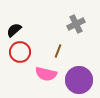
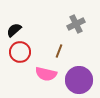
brown line: moved 1 px right
